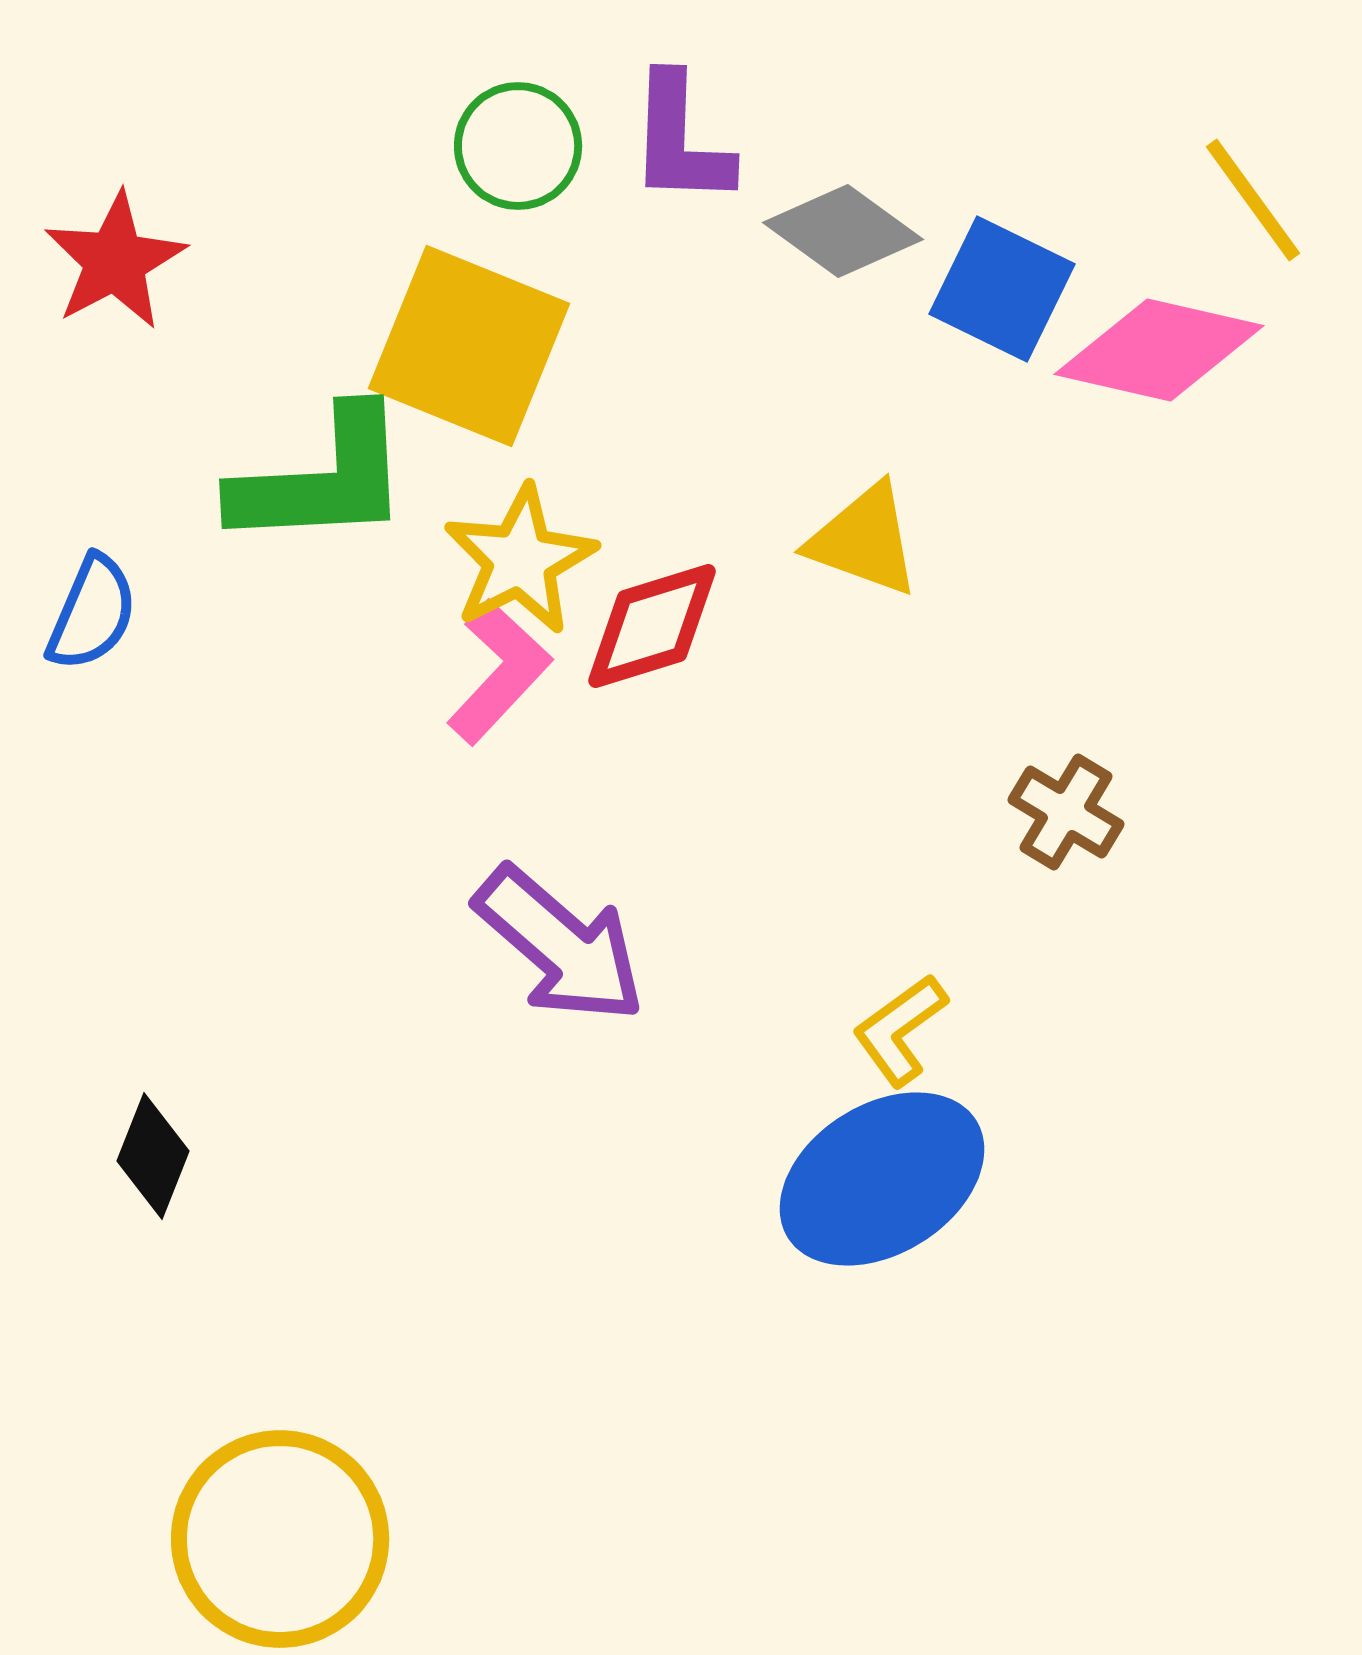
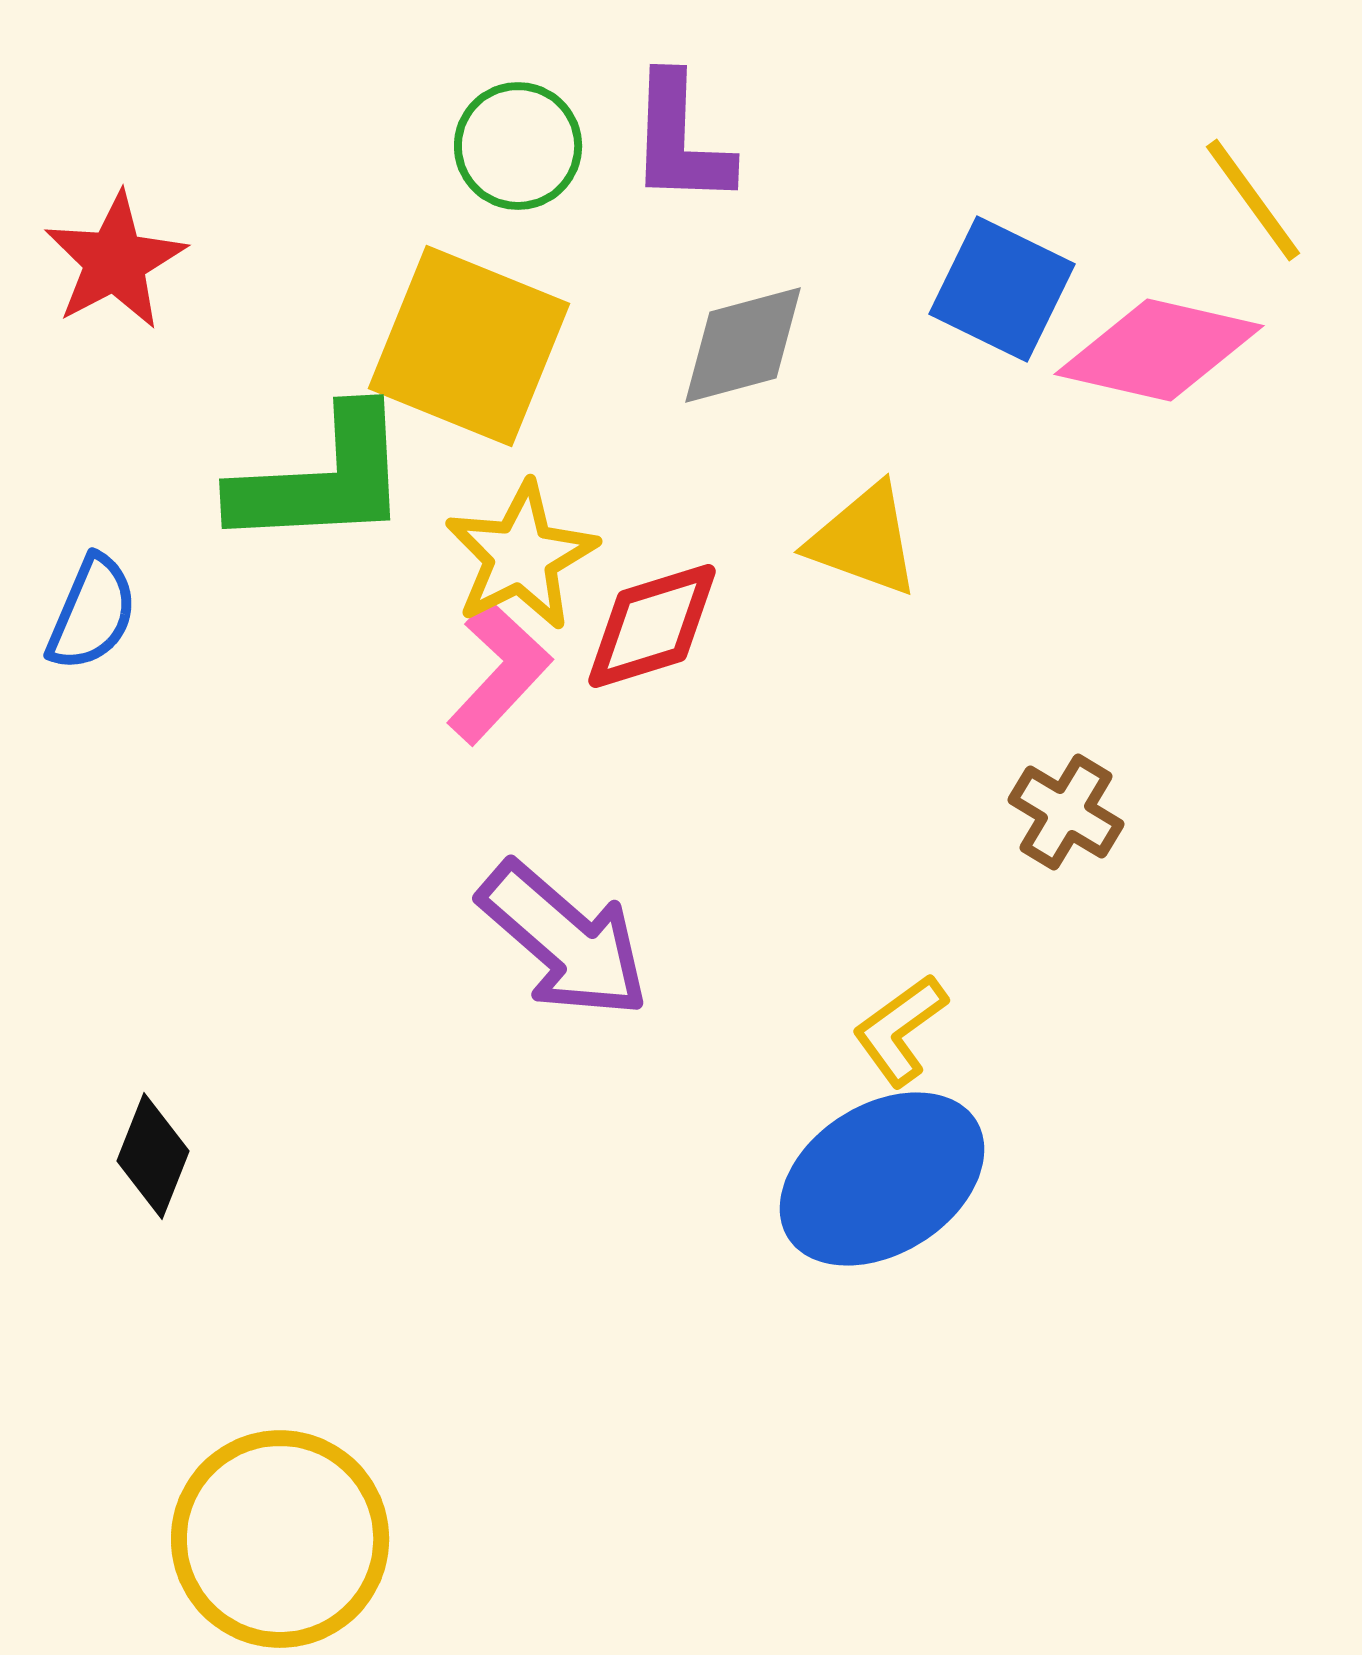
gray diamond: moved 100 px left, 114 px down; rotated 51 degrees counterclockwise
yellow star: moved 1 px right, 4 px up
purple arrow: moved 4 px right, 5 px up
